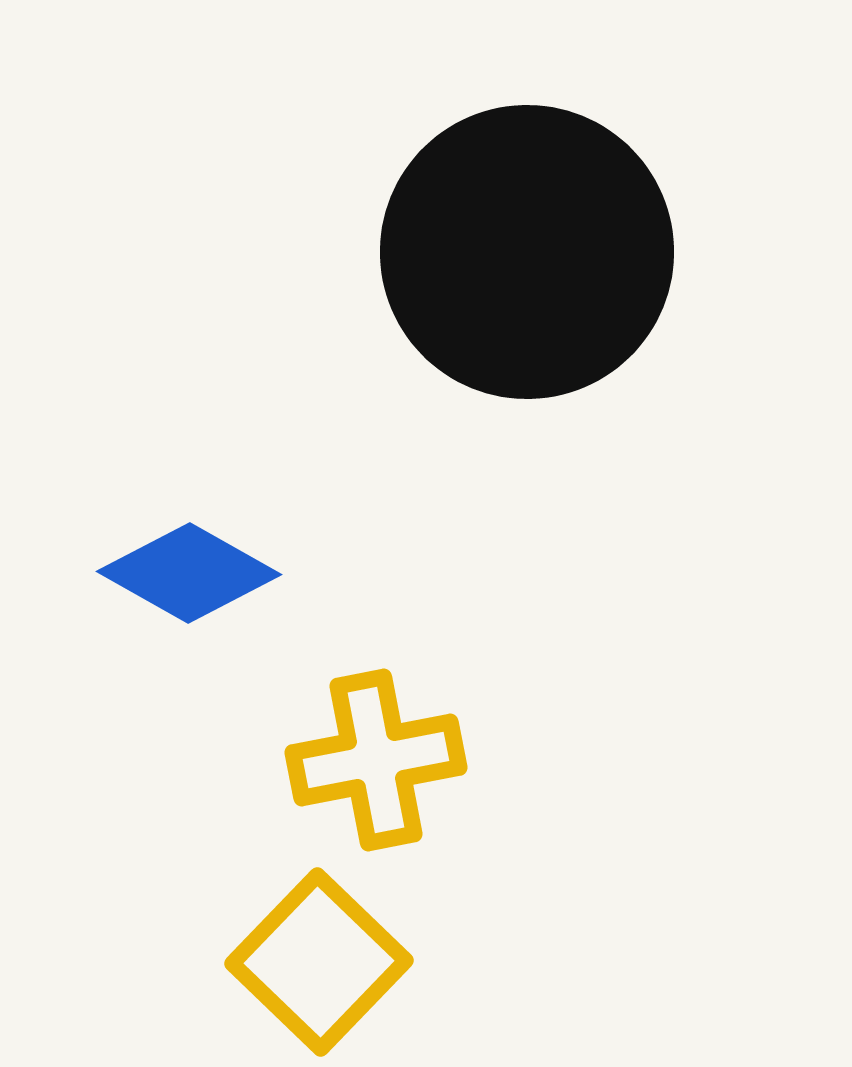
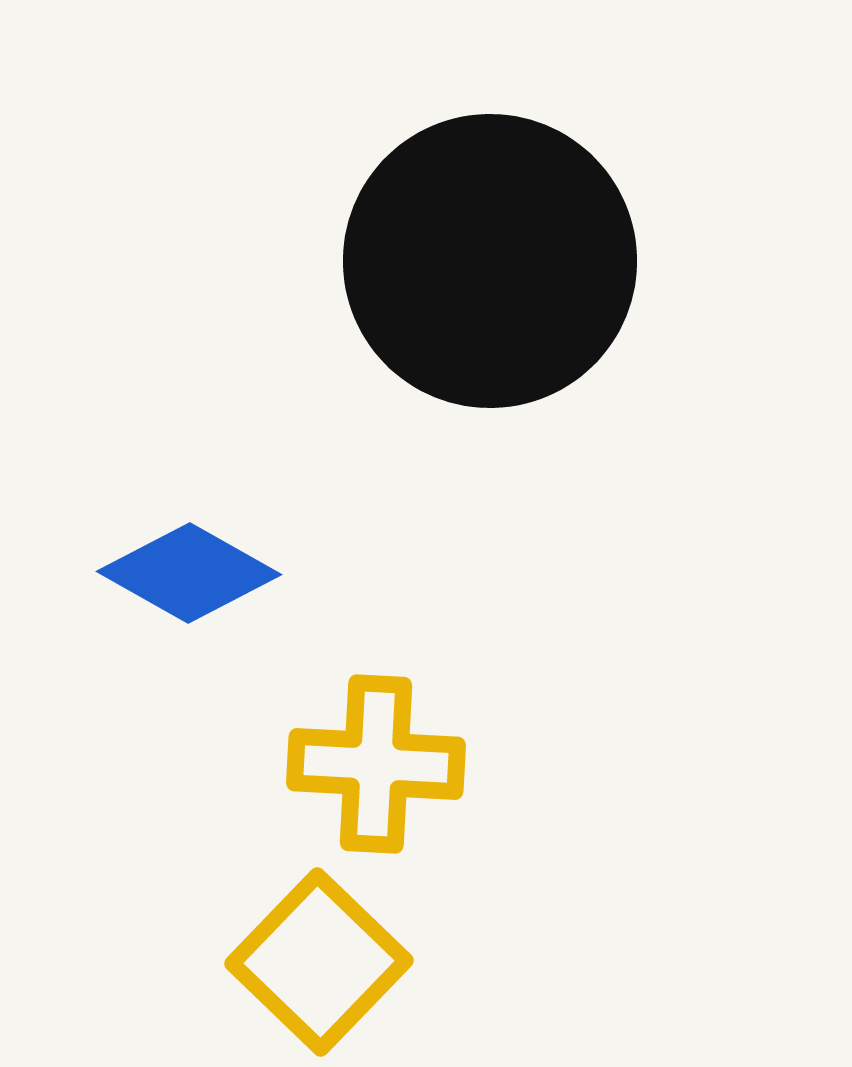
black circle: moved 37 px left, 9 px down
yellow cross: moved 4 px down; rotated 14 degrees clockwise
